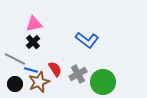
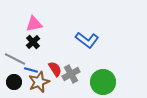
gray cross: moved 7 px left
black circle: moved 1 px left, 2 px up
